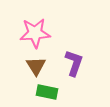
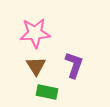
purple L-shape: moved 2 px down
